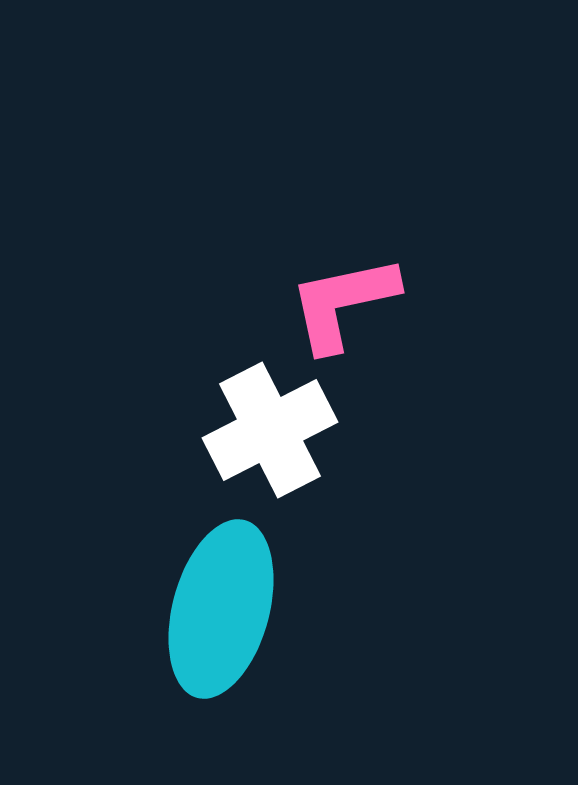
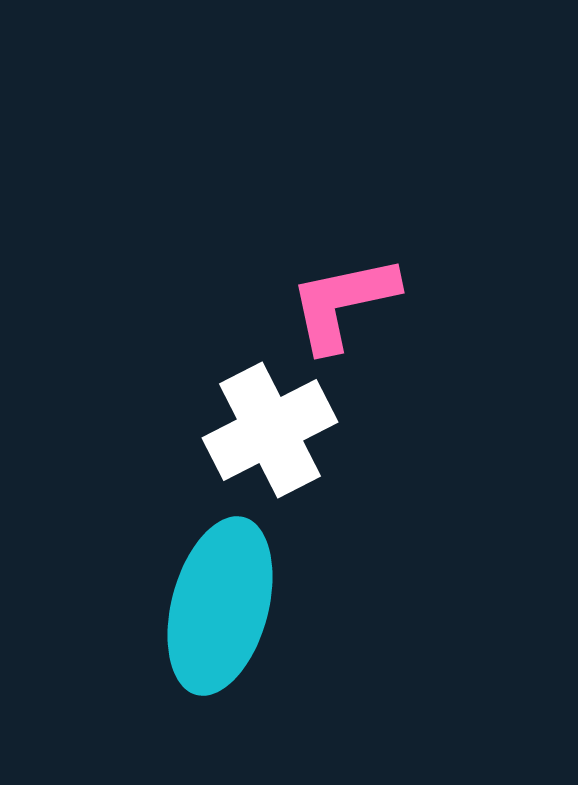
cyan ellipse: moved 1 px left, 3 px up
